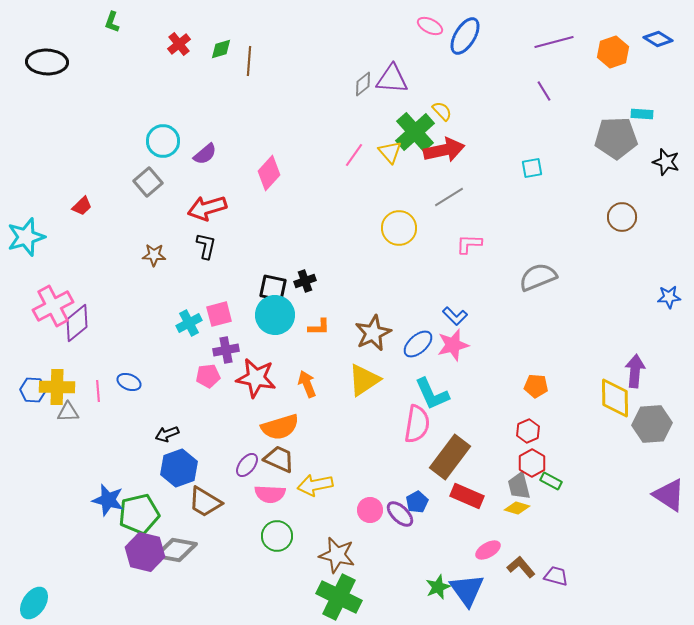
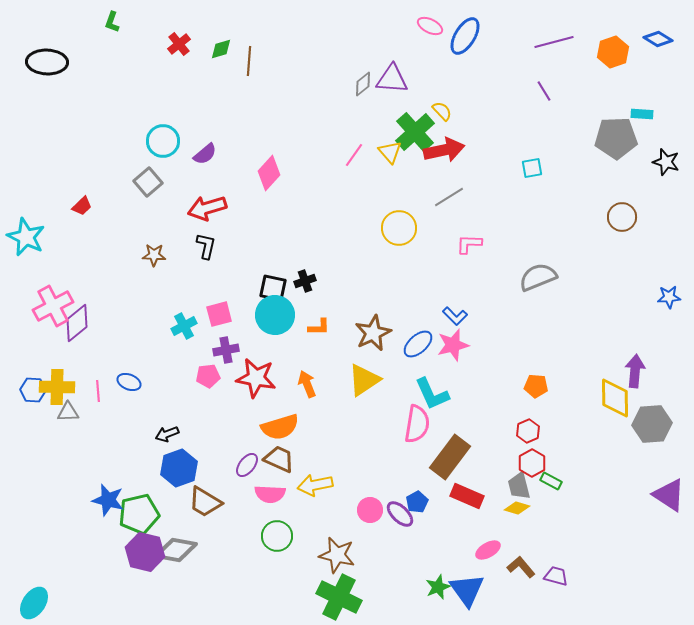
cyan star at (26, 237): rotated 30 degrees counterclockwise
cyan cross at (189, 323): moved 5 px left, 3 px down
